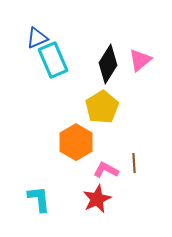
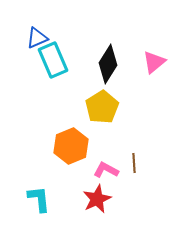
pink triangle: moved 14 px right, 2 px down
orange hexagon: moved 5 px left, 4 px down; rotated 8 degrees clockwise
